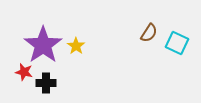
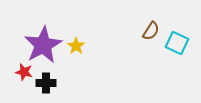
brown semicircle: moved 2 px right, 2 px up
purple star: rotated 6 degrees clockwise
